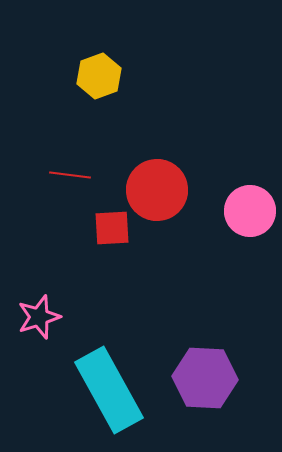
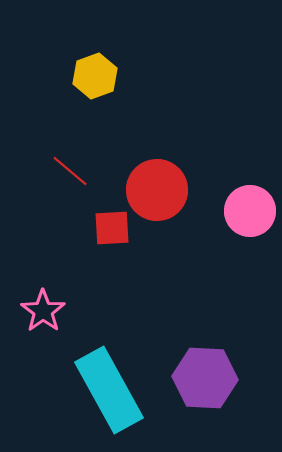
yellow hexagon: moved 4 px left
red line: moved 4 px up; rotated 33 degrees clockwise
pink star: moved 4 px right, 6 px up; rotated 18 degrees counterclockwise
